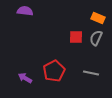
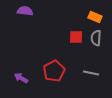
orange rectangle: moved 3 px left, 1 px up
gray semicircle: rotated 21 degrees counterclockwise
purple arrow: moved 4 px left
